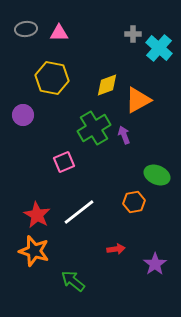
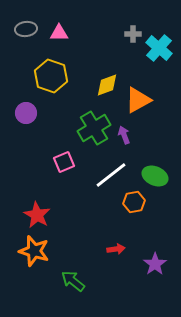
yellow hexagon: moved 1 px left, 2 px up; rotated 8 degrees clockwise
purple circle: moved 3 px right, 2 px up
green ellipse: moved 2 px left, 1 px down
white line: moved 32 px right, 37 px up
